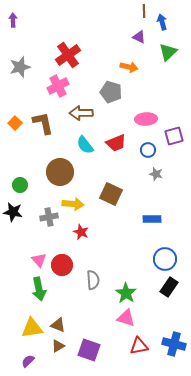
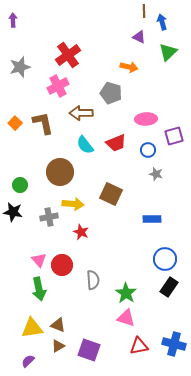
gray pentagon at (111, 92): moved 1 px down
